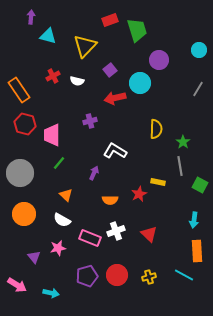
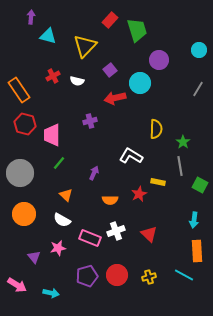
red rectangle at (110, 20): rotated 28 degrees counterclockwise
white L-shape at (115, 151): moved 16 px right, 5 px down
